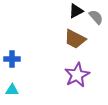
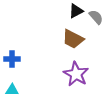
brown trapezoid: moved 2 px left
purple star: moved 1 px left, 1 px up; rotated 15 degrees counterclockwise
